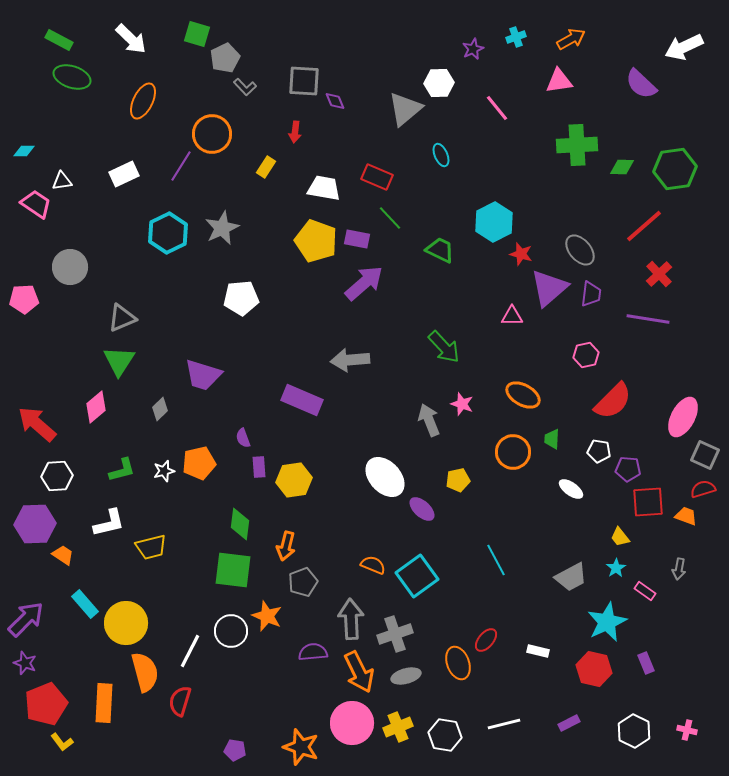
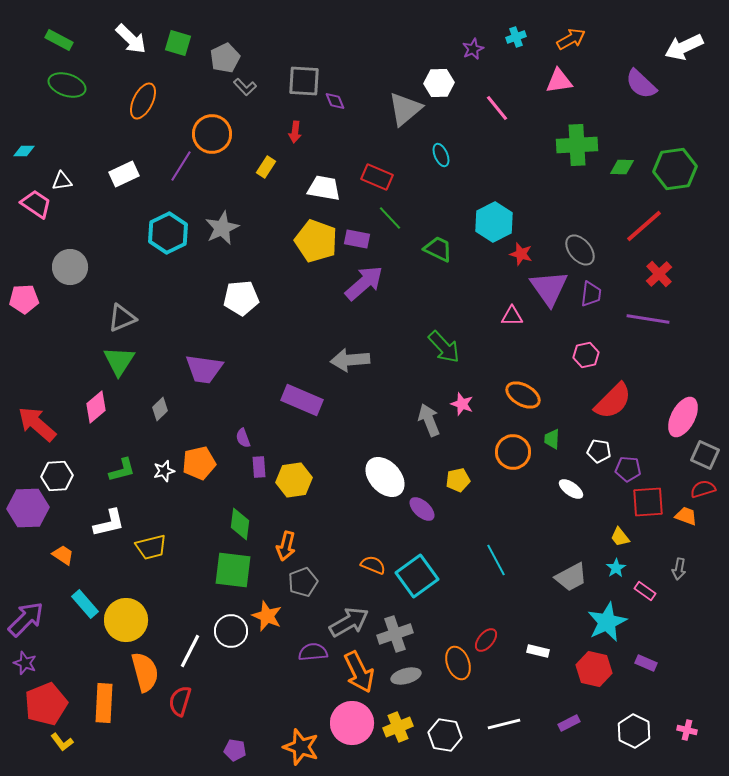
green square at (197, 34): moved 19 px left, 9 px down
green ellipse at (72, 77): moved 5 px left, 8 px down
green trapezoid at (440, 250): moved 2 px left, 1 px up
purple triangle at (549, 288): rotated 24 degrees counterclockwise
purple trapezoid at (203, 375): moved 1 px right, 6 px up; rotated 9 degrees counterclockwise
purple hexagon at (35, 524): moved 7 px left, 16 px up
gray arrow at (351, 619): moved 2 px left, 3 px down; rotated 63 degrees clockwise
yellow circle at (126, 623): moved 3 px up
purple rectangle at (646, 663): rotated 45 degrees counterclockwise
